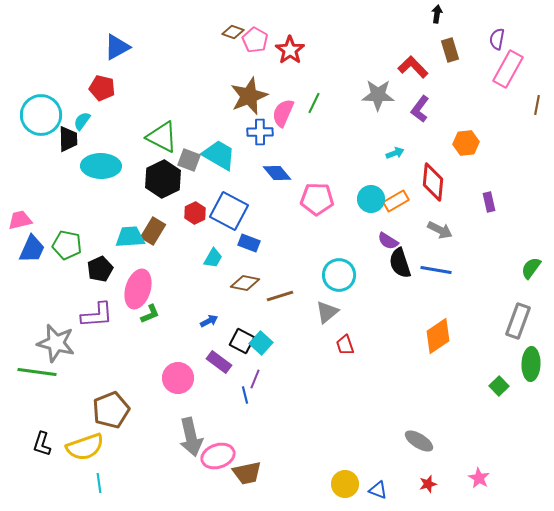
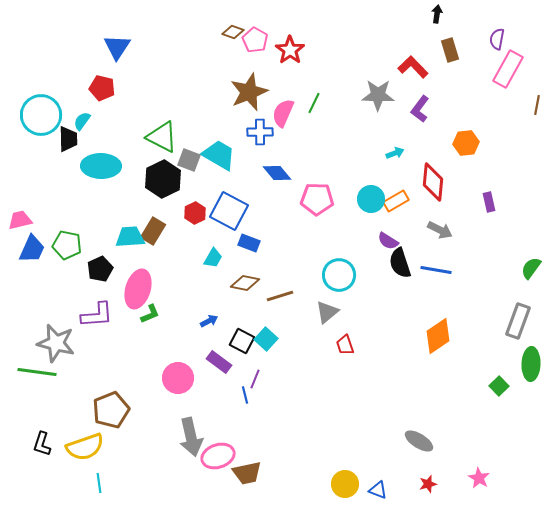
blue triangle at (117, 47): rotated 28 degrees counterclockwise
brown star at (249, 96): moved 4 px up
cyan square at (261, 343): moved 5 px right, 4 px up
